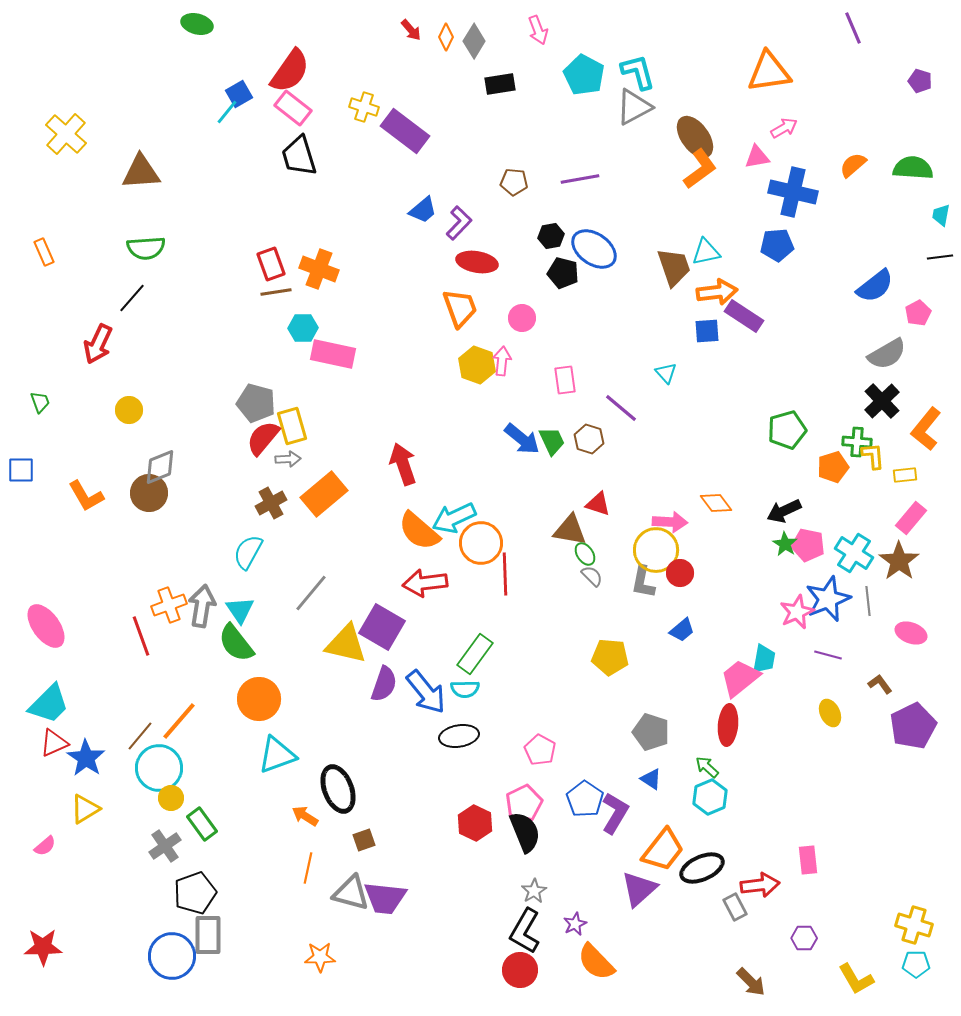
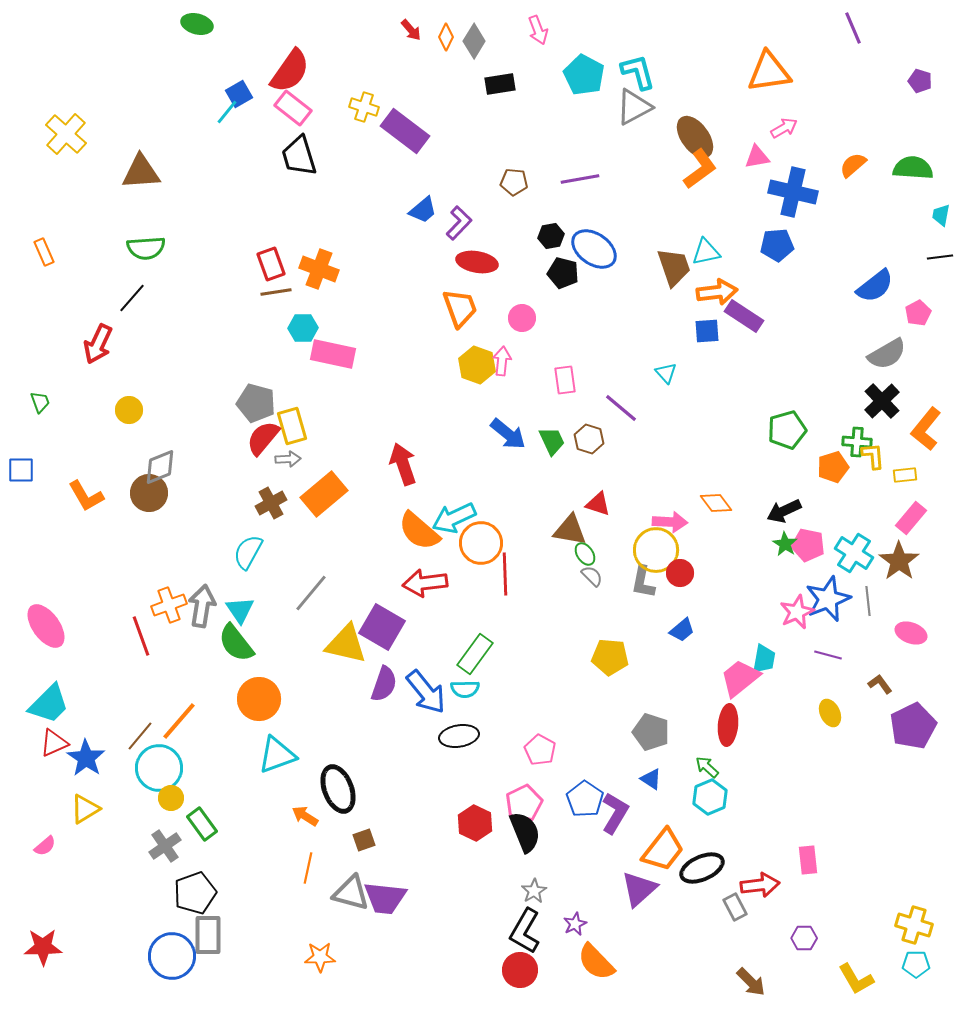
blue arrow at (522, 439): moved 14 px left, 5 px up
